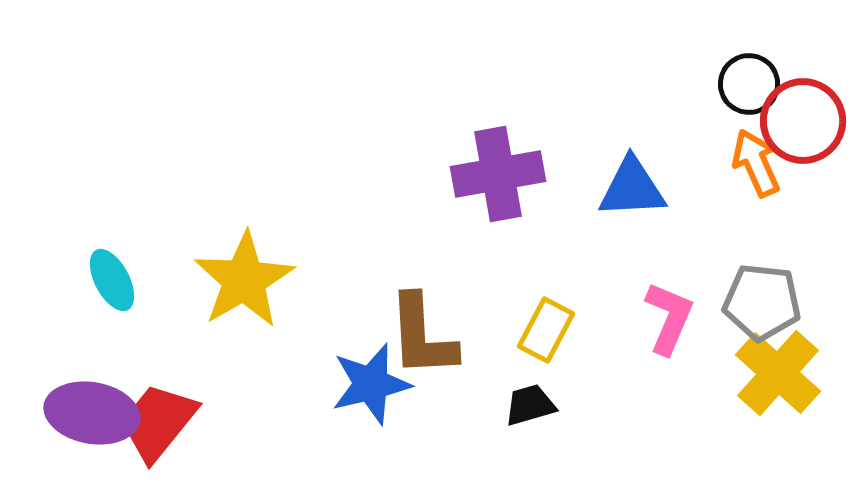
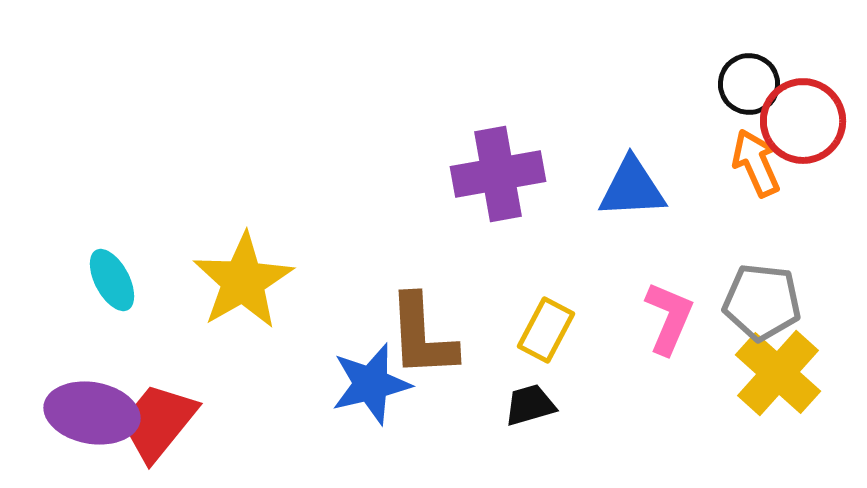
yellow star: moved 1 px left, 1 px down
